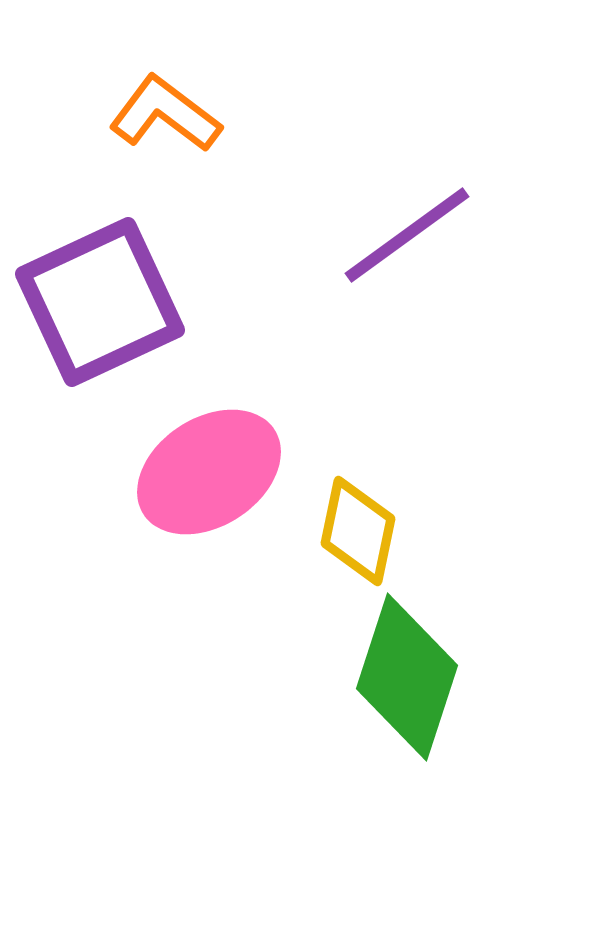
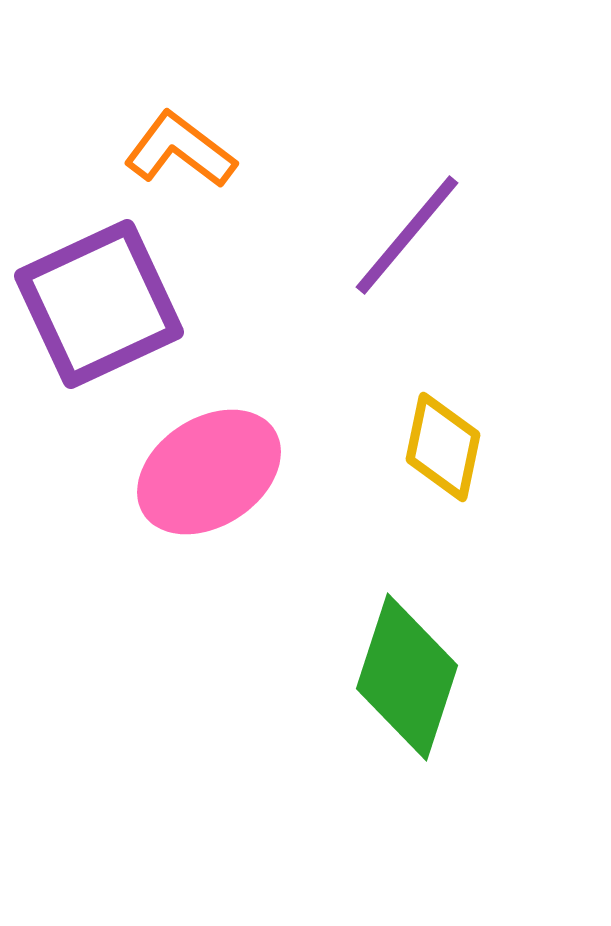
orange L-shape: moved 15 px right, 36 px down
purple line: rotated 14 degrees counterclockwise
purple square: moved 1 px left, 2 px down
yellow diamond: moved 85 px right, 84 px up
